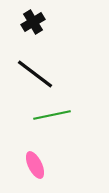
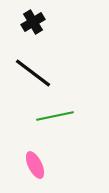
black line: moved 2 px left, 1 px up
green line: moved 3 px right, 1 px down
